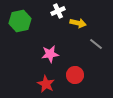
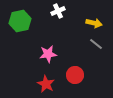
yellow arrow: moved 16 px right
pink star: moved 2 px left
